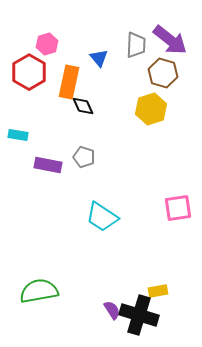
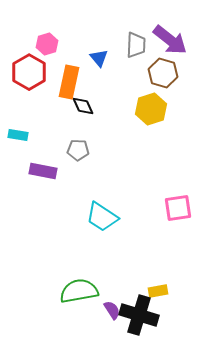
gray pentagon: moved 6 px left, 7 px up; rotated 15 degrees counterclockwise
purple rectangle: moved 5 px left, 6 px down
green semicircle: moved 40 px right
